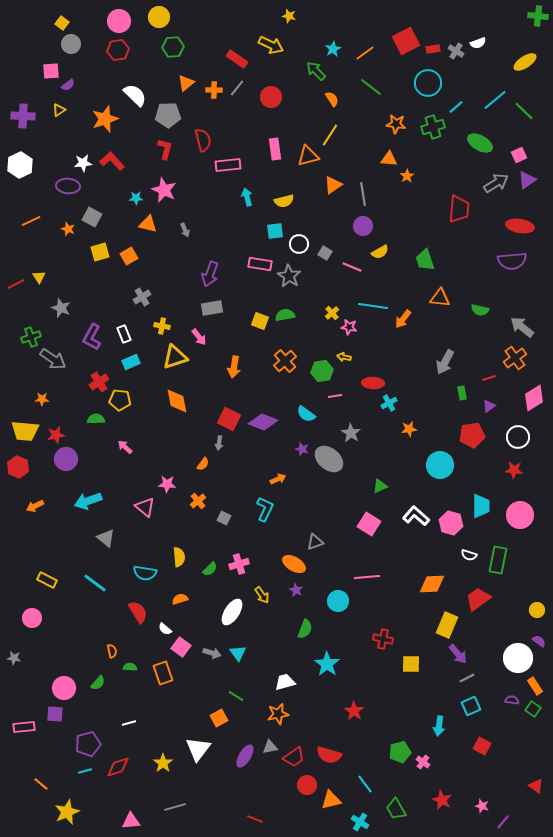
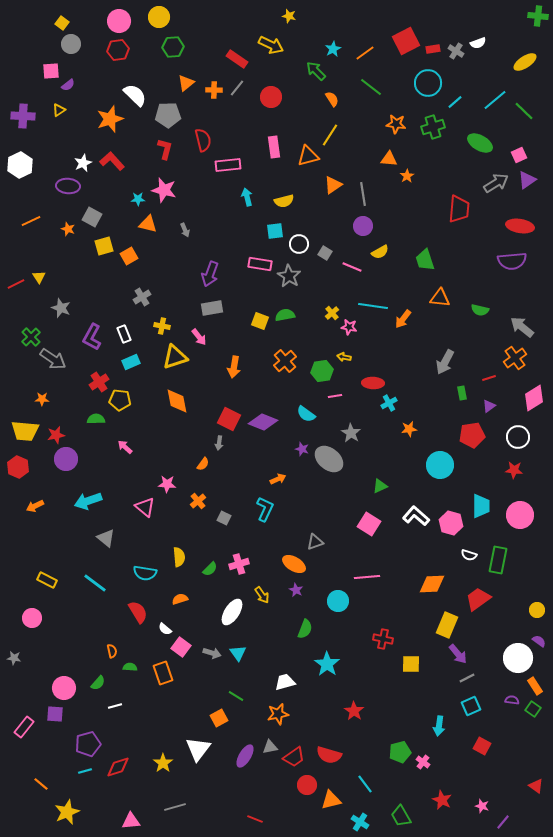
cyan line at (456, 107): moved 1 px left, 5 px up
orange star at (105, 119): moved 5 px right
pink rectangle at (275, 149): moved 1 px left, 2 px up
white star at (83, 163): rotated 18 degrees counterclockwise
pink star at (164, 190): rotated 10 degrees counterclockwise
cyan star at (136, 198): moved 2 px right, 1 px down
yellow square at (100, 252): moved 4 px right, 6 px up
green cross at (31, 337): rotated 24 degrees counterclockwise
white line at (129, 723): moved 14 px left, 17 px up
pink rectangle at (24, 727): rotated 45 degrees counterclockwise
green trapezoid at (396, 809): moved 5 px right, 7 px down
